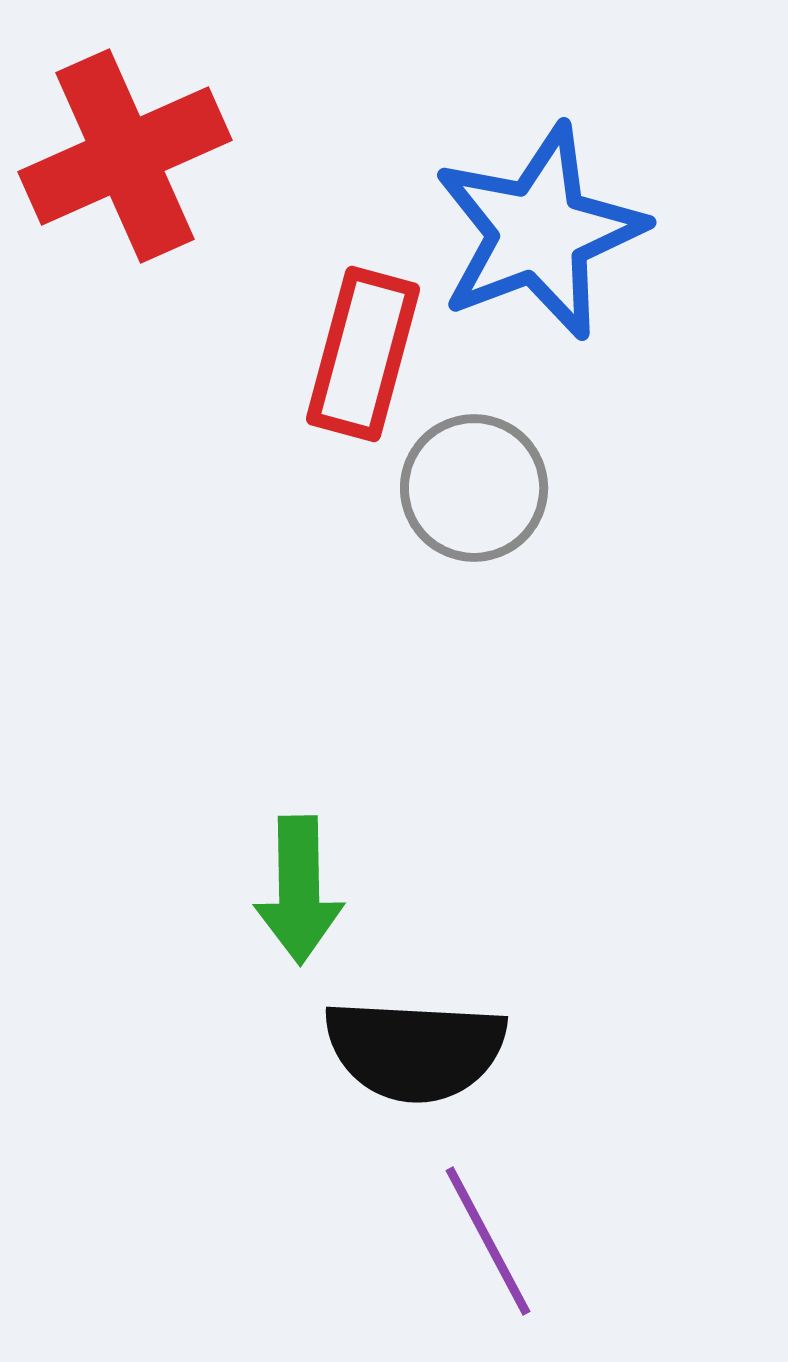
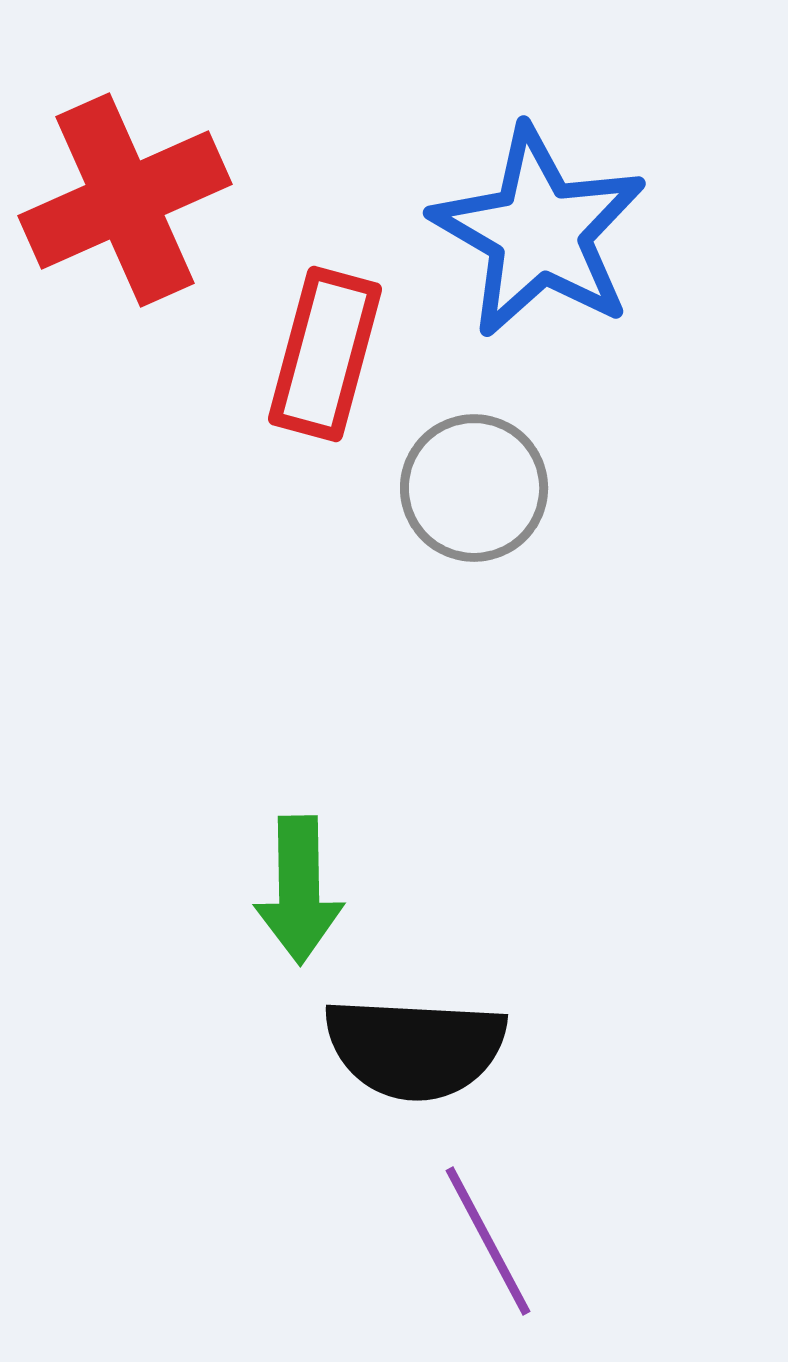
red cross: moved 44 px down
blue star: rotated 21 degrees counterclockwise
red rectangle: moved 38 px left
black semicircle: moved 2 px up
